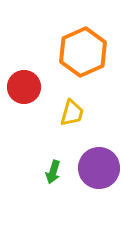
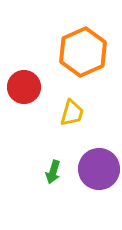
purple circle: moved 1 px down
